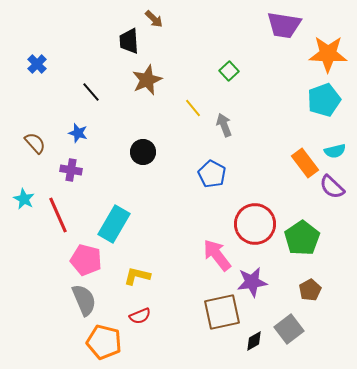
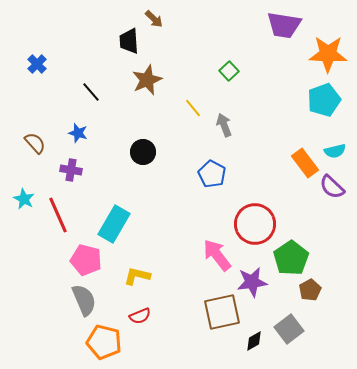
green pentagon: moved 11 px left, 20 px down
